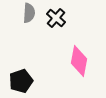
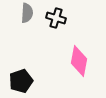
gray semicircle: moved 2 px left
black cross: rotated 24 degrees counterclockwise
